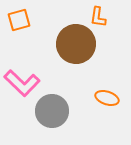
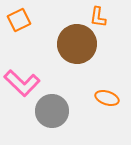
orange square: rotated 10 degrees counterclockwise
brown circle: moved 1 px right
